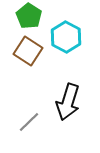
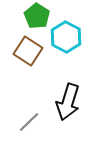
green pentagon: moved 8 px right
